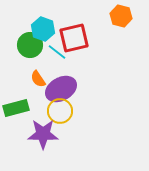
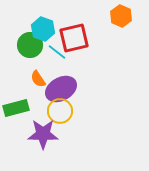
orange hexagon: rotated 10 degrees clockwise
